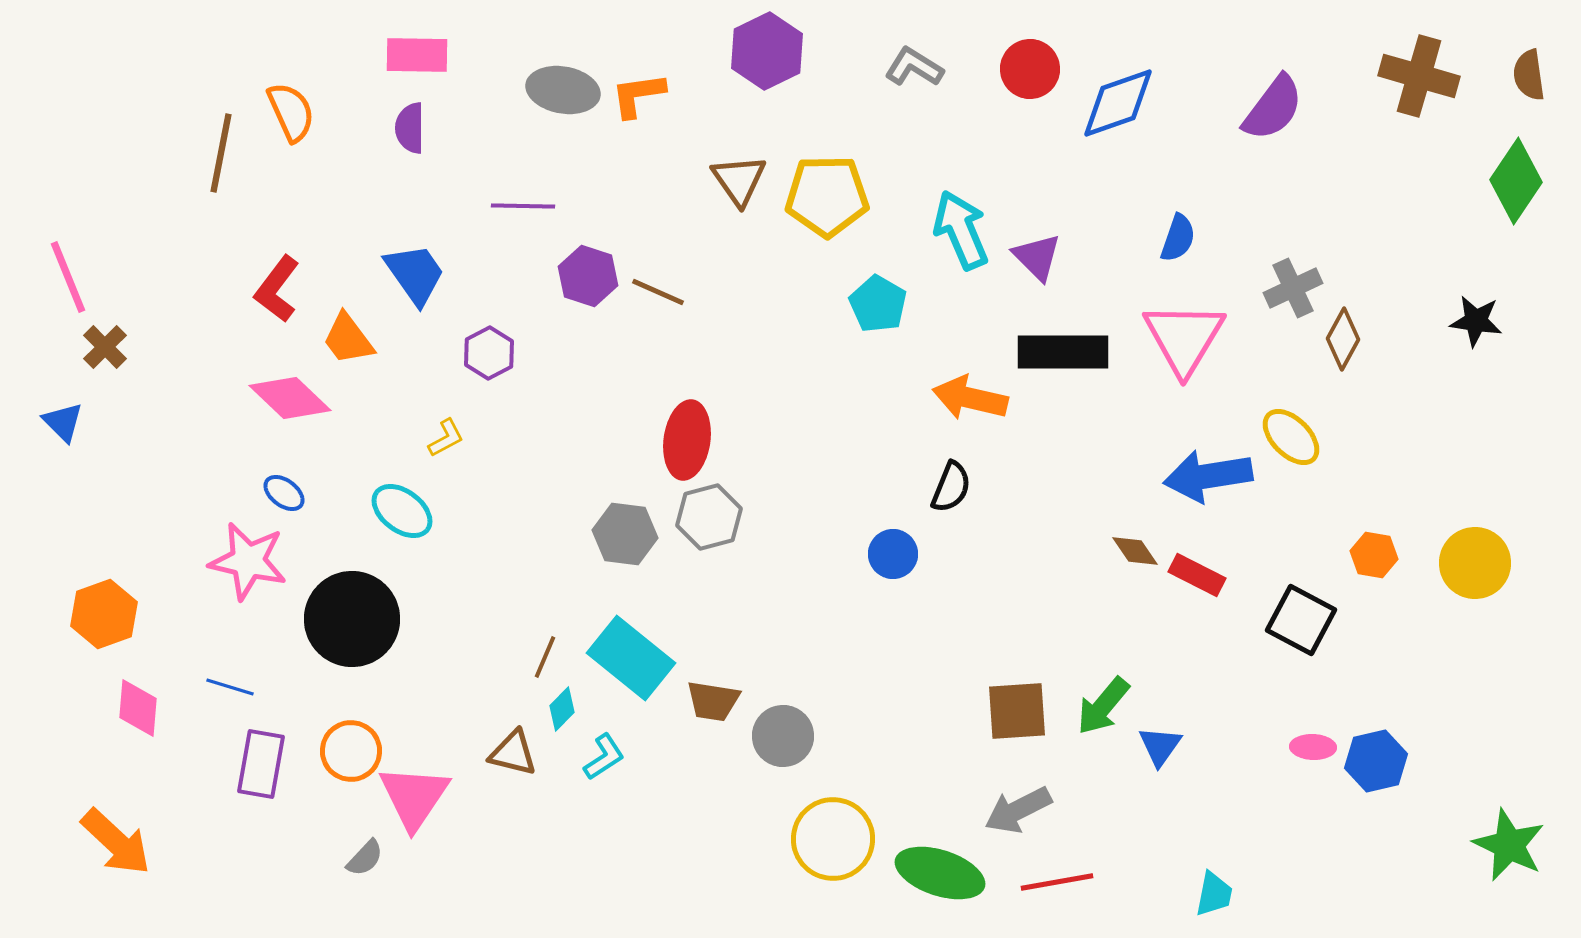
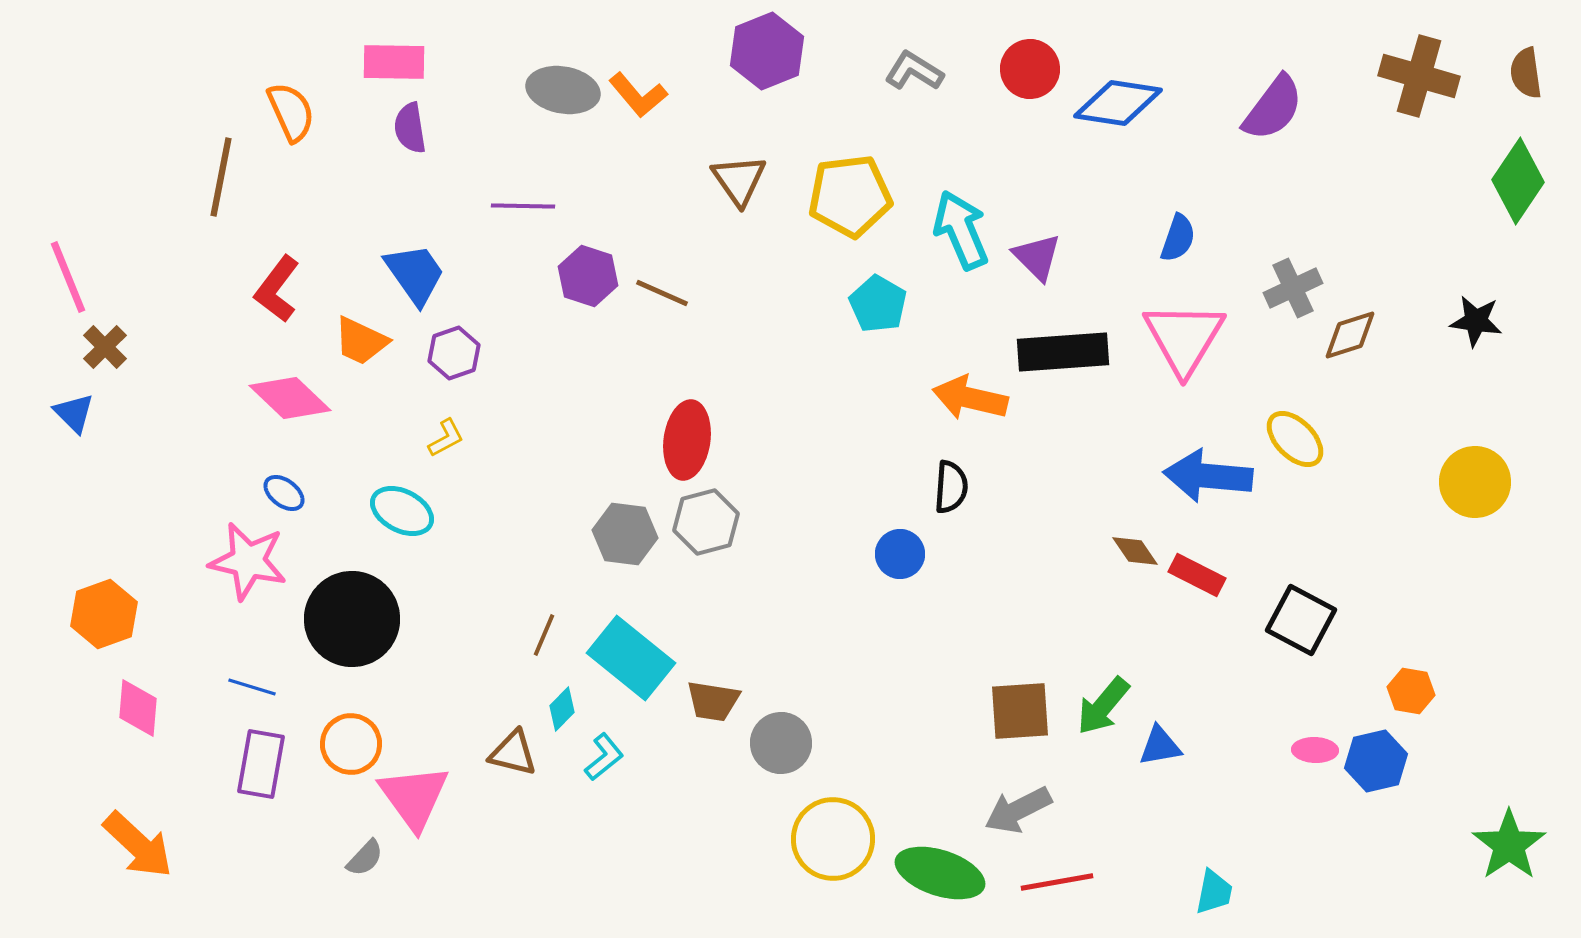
purple hexagon at (767, 51): rotated 4 degrees clockwise
pink rectangle at (417, 55): moved 23 px left, 7 px down
gray L-shape at (914, 67): moved 4 px down
brown semicircle at (1529, 75): moved 3 px left, 2 px up
orange L-shape at (638, 95): rotated 122 degrees counterclockwise
blue diamond at (1118, 103): rotated 28 degrees clockwise
purple semicircle at (410, 128): rotated 9 degrees counterclockwise
brown line at (221, 153): moved 24 px down
green diamond at (1516, 181): moved 2 px right
yellow pentagon at (827, 196): moved 23 px right; rotated 6 degrees counterclockwise
brown line at (658, 292): moved 4 px right, 1 px down
orange trapezoid at (348, 339): moved 13 px right, 2 px down; rotated 28 degrees counterclockwise
brown diamond at (1343, 339): moved 7 px right, 4 px up; rotated 44 degrees clockwise
black rectangle at (1063, 352): rotated 4 degrees counterclockwise
purple hexagon at (489, 353): moved 35 px left; rotated 9 degrees clockwise
blue triangle at (63, 422): moved 11 px right, 9 px up
yellow ellipse at (1291, 437): moved 4 px right, 2 px down
blue arrow at (1208, 476): rotated 14 degrees clockwise
black semicircle at (951, 487): rotated 18 degrees counterclockwise
cyan ellipse at (402, 511): rotated 10 degrees counterclockwise
gray hexagon at (709, 517): moved 3 px left, 5 px down
blue circle at (893, 554): moved 7 px right
orange hexagon at (1374, 555): moved 37 px right, 136 px down
yellow circle at (1475, 563): moved 81 px up
brown line at (545, 657): moved 1 px left, 22 px up
blue line at (230, 687): moved 22 px right
brown square at (1017, 711): moved 3 px right
gray circle at (783, 736): moved 2 px left, 7 px down
blue triangle at (1160, 746): rotated 45 degrees clockwise
pink ellipse at (1313, 747): moved 2 px right, 3 px down
orange circle at (351, 751): moved 7 px up
cyan L-shape at (604, 757): rotated 6 degrees counterclockwise
pink triangle at (414, 797): rotated 10 degrees counterclockwise
orange arrow at (116, 842): moved 22 px right, 3 px down
green star at (1509, 845): rotated 12 degrees clockwise
cyan trapezoid at (1214, 894): moved 2 px up
